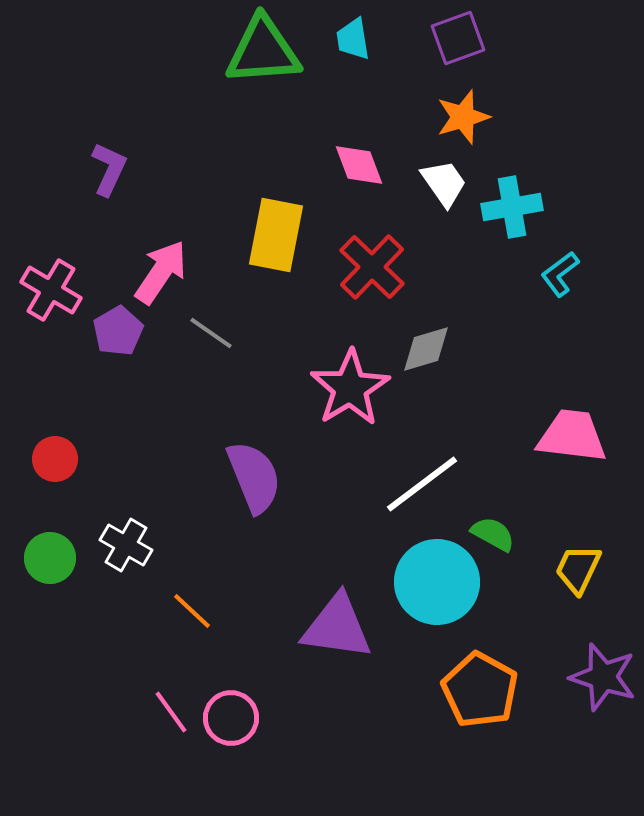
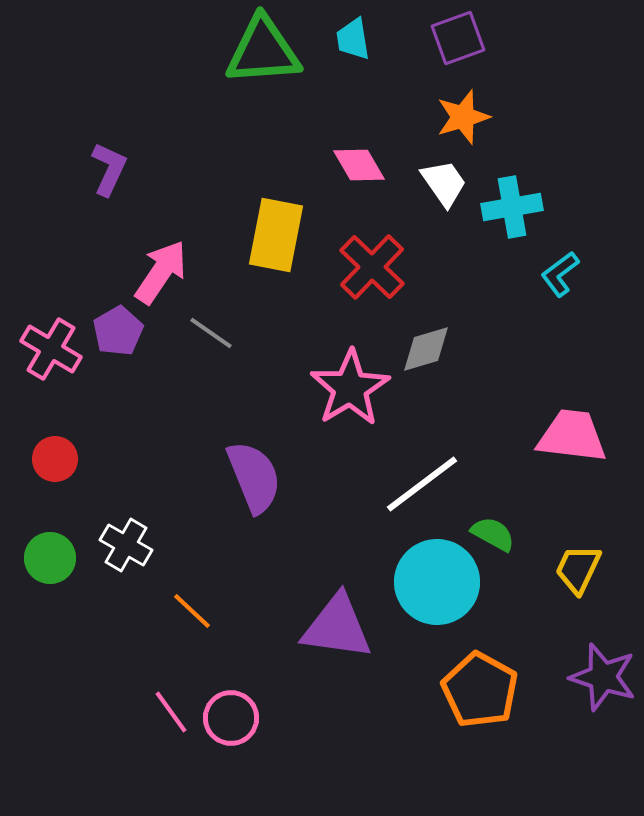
pink diamond: rotated 10 degrees counterclockwise
pink cross: moved 59 px down
